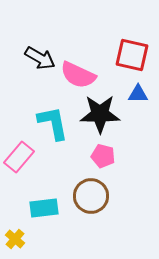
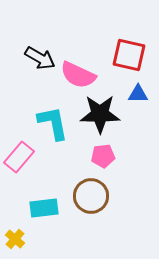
red square: moved 3 px left
pink pentagon: rotated 20 degrees counterclockwise
